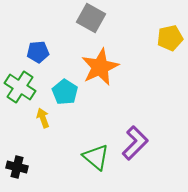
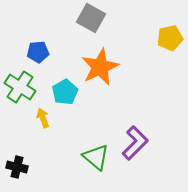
cyan pentagon: rotated 10 degrees clockwise
